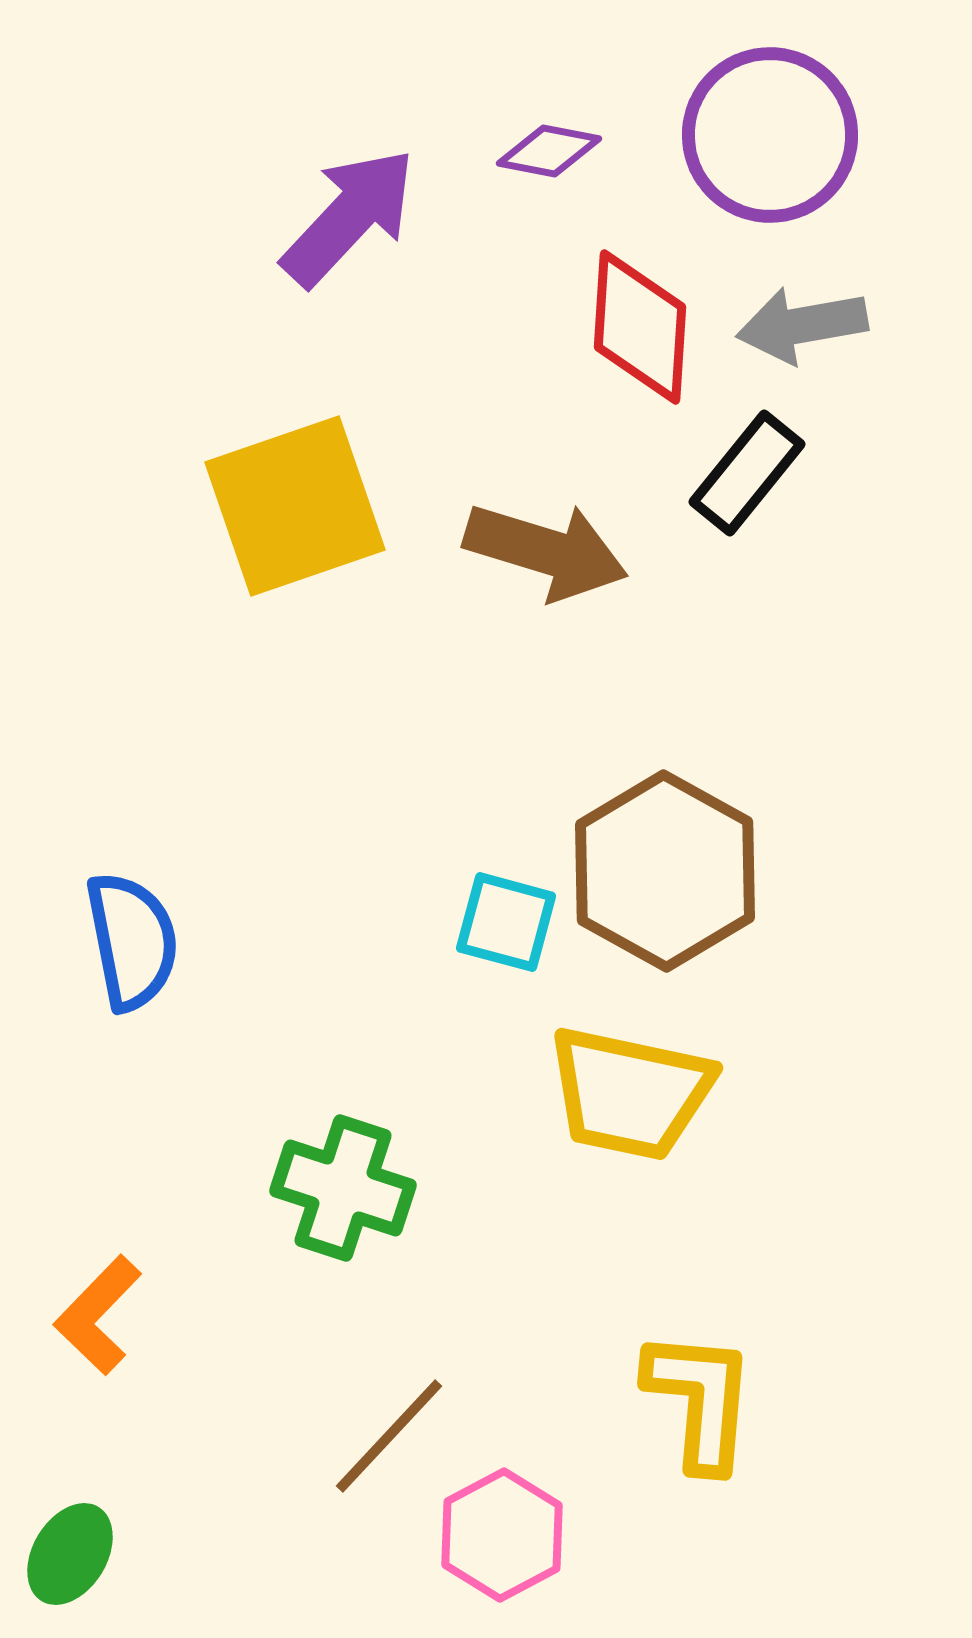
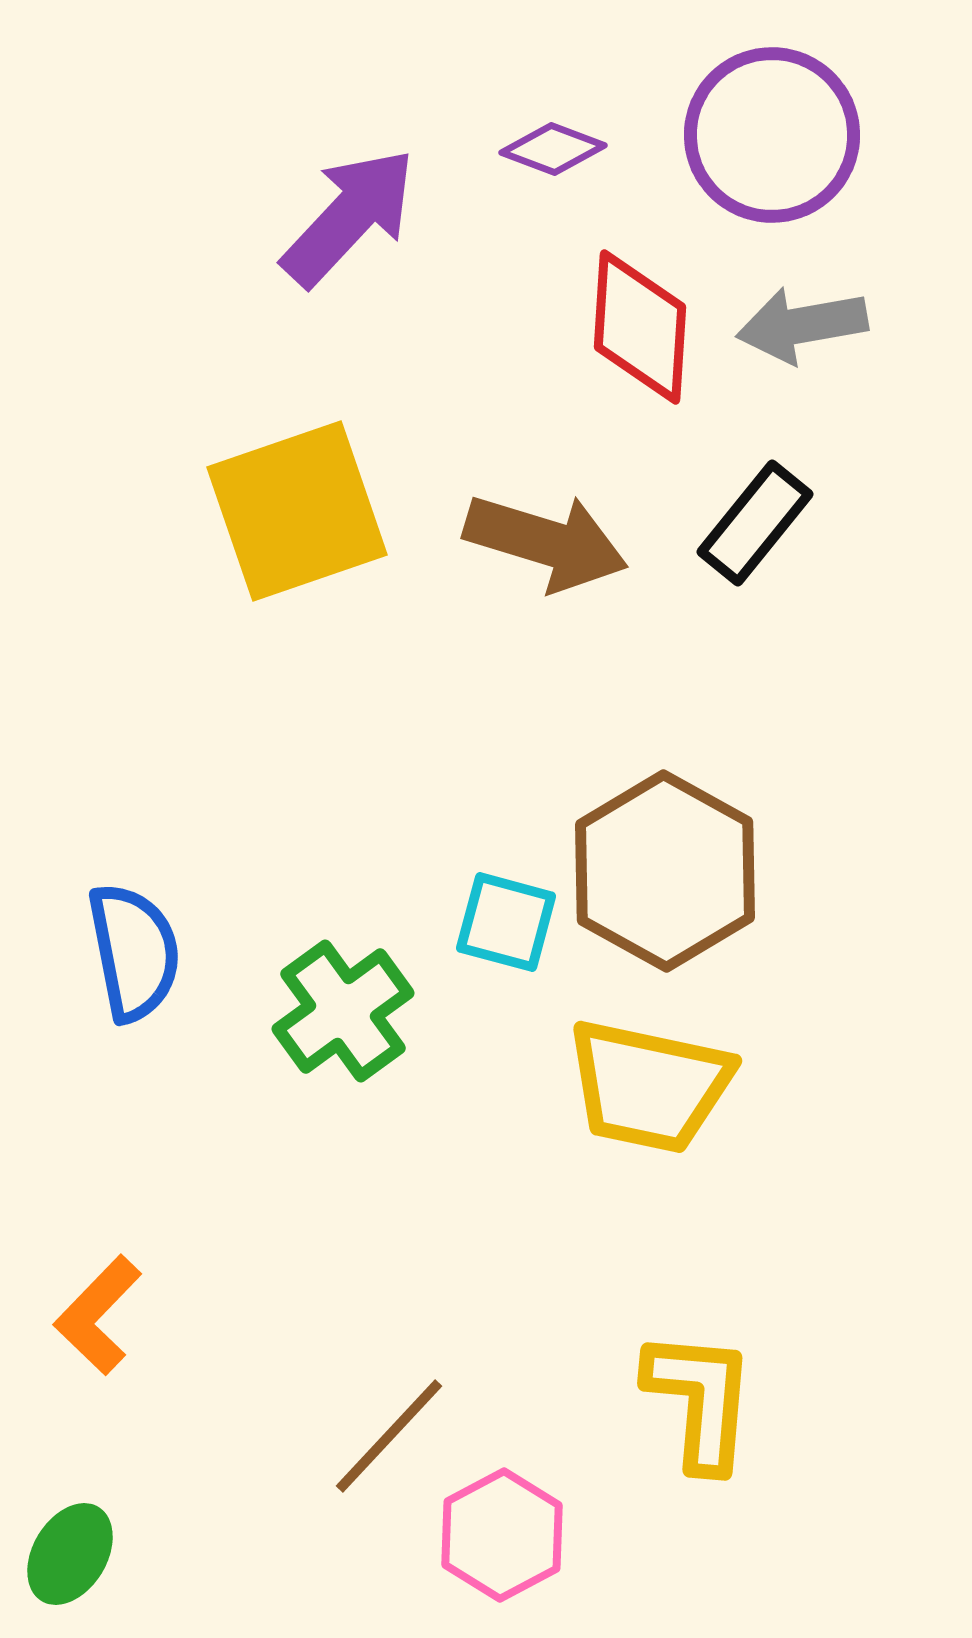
purple circle: moved 2 px right
purple diamond: moved 4 px right, 2 px up; rotated 10 degrees clockwise
black rectangle: moved 8 px right, 50 px down
yellow square: moved 2 px right, 5 px down
brown arrow: moved 9 px up
blue semicircle: moved 2 px right, 11 px down
yellow trapezoid: moved 19 px right, 7 px up
green cross: moved 177 px up; rotated 36 degrees clockwise
